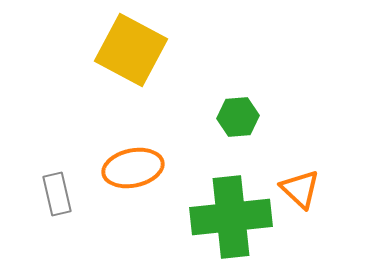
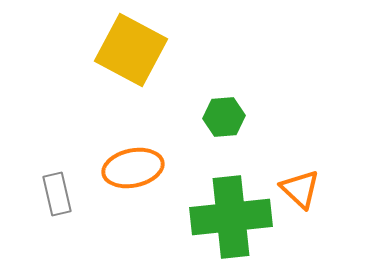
green hexagon: moved 14 px left
